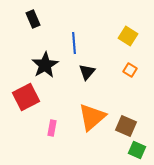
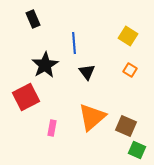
black triangle: rotated 18 degrees counterclockwise
